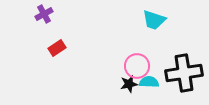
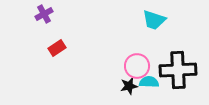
black cross: moved 6 px left, 3 px up; rotated 6 degrees clockwise
black star: moved 2 px down
